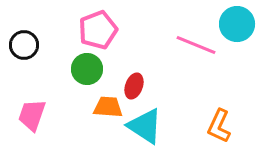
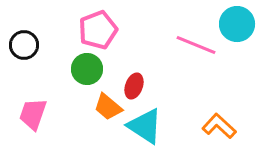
orange trapezoid: rotated 144 degrees counterclockwise
pink trapezoid: moved 1 px right, 1 px up
orange L-shape: rotated 108 degrees clockwise
